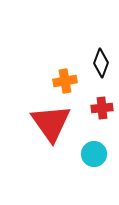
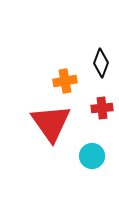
cyan circle: moved 2 px left, 2 px down
